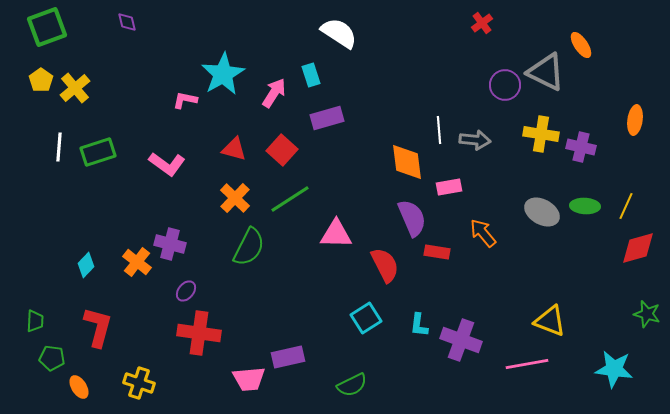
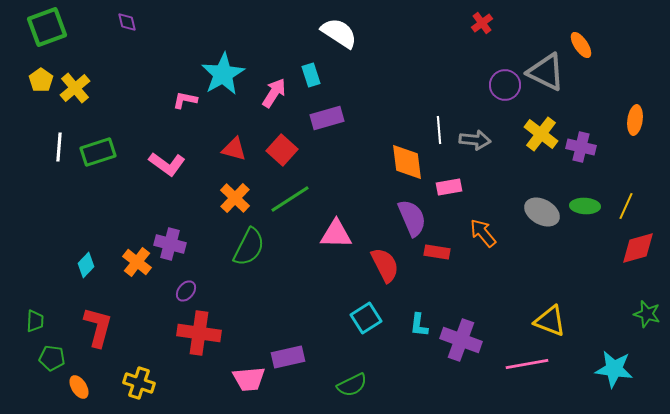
yellow cross at (541, 134): rotated 28 degrees clockwise
